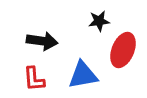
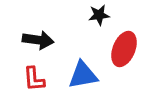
black star: moved 6 px up
black arrow: moved 4 px left, 1 px up
red ellipse: moved 1 px right, 1 px up
